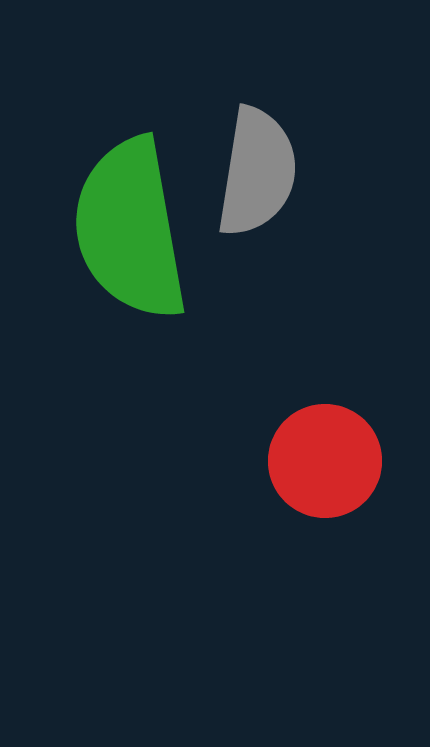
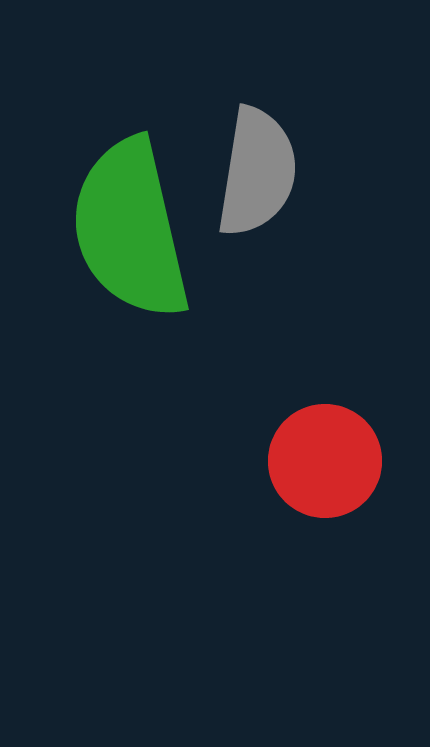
green semicircle: rotated 3 degrees counterclockwise
